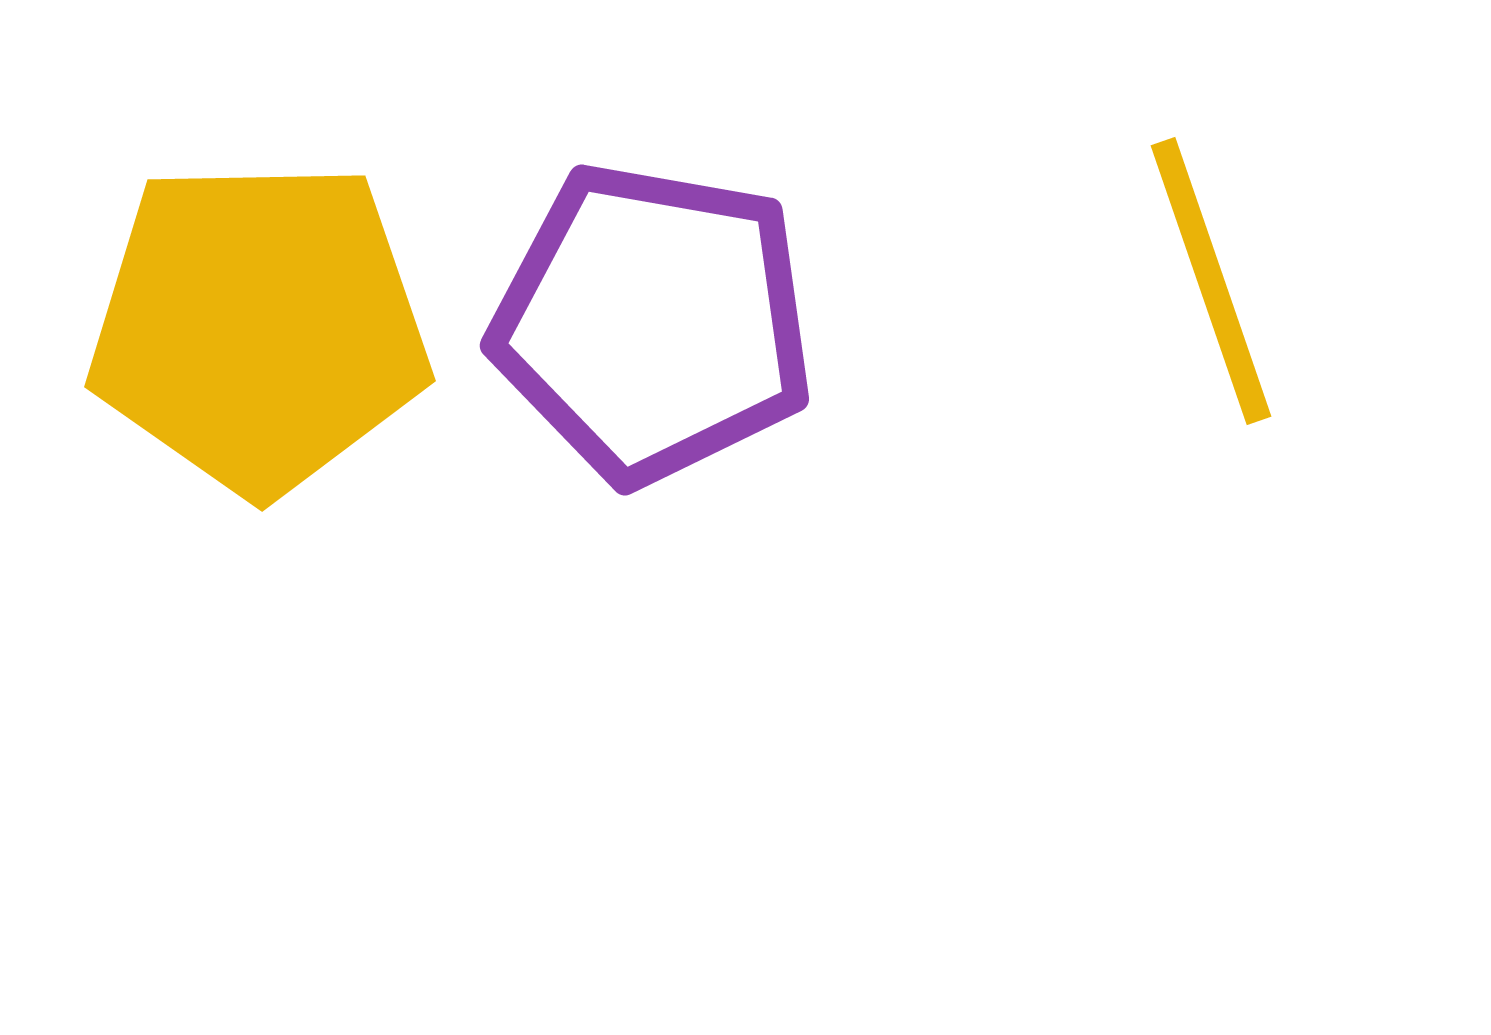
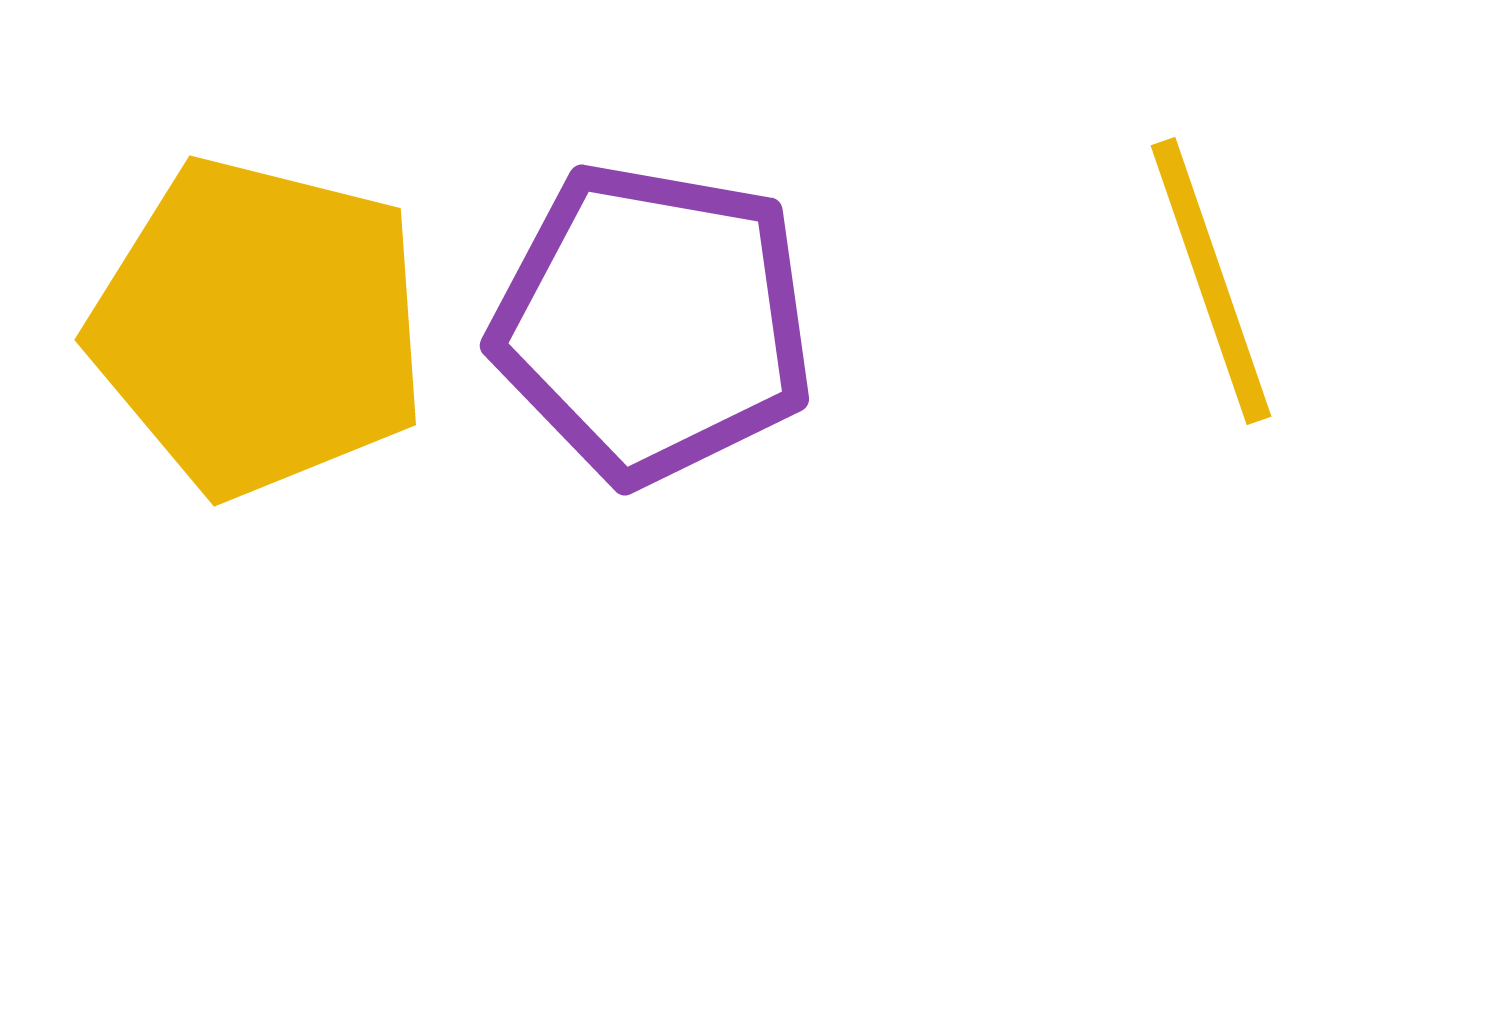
yellow pentagon: rotated 15 degrees clockwise
